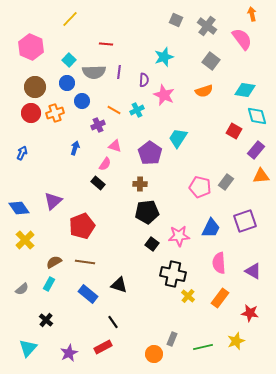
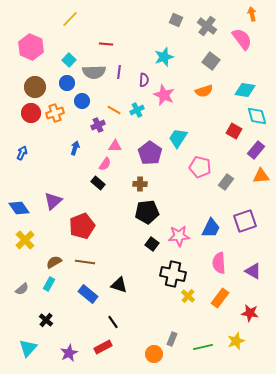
pink triangle at (115, 146): rotated 16 degrees counterclockwise
pink pentagon at (200, 187): moved 20 px up
